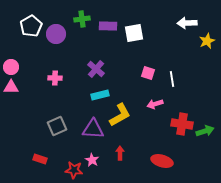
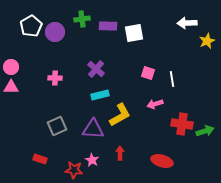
purple circle: moved 1 px left, 2 px up
